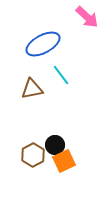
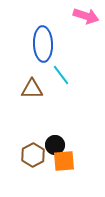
pink arrow: moved 1 px left, 1 px up; rotated 25 degrees counterclockwise
blue ellipse: rotated 64 degrees counterclockwise
brown triangle: rotated 10 degrees clockwise
orange square: rotated 20 degrees clockwise
